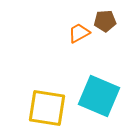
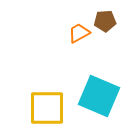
yellow square: rotated 9 degrees counterclockwise
